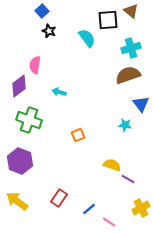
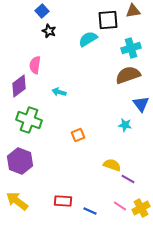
brown triangle: moved 2 px right; rotated 49 degrees counterclockwise
cyan semicircle: moved 1 px right, 1 px down; rotated 84 degrees counterclockwise
red rectangle: moved 4 px right, 3 px down; rotated 60 degrees clockwise
blue line: moved 1 px right, 2 px down; rotated 64 degrees clockwise
pink line: moved 11 px right, 16 px up
